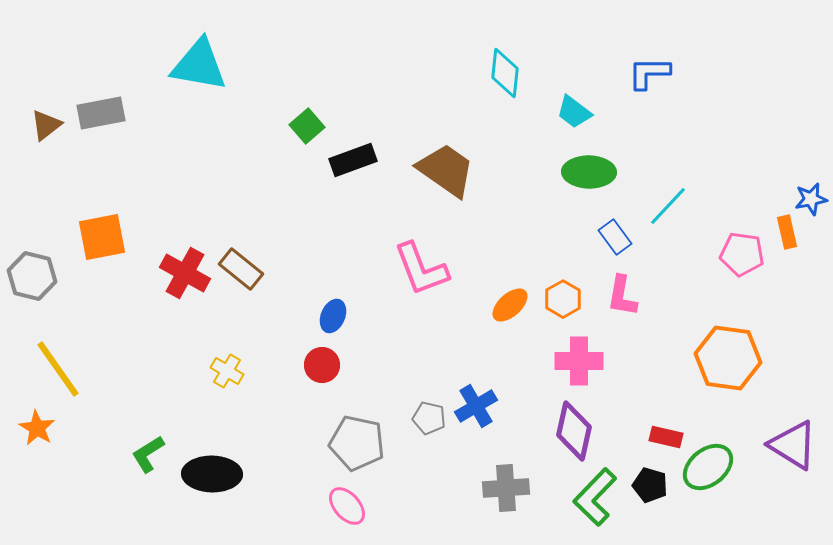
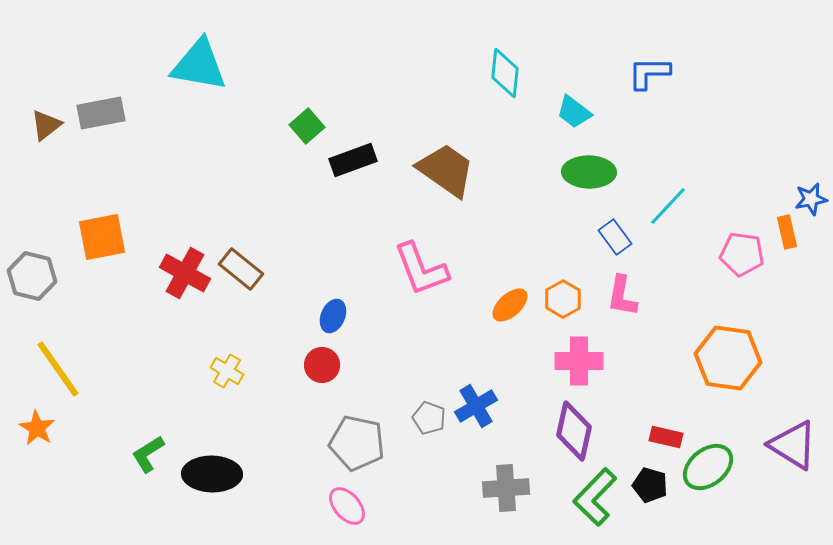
gray pentagon at (429, 418): rotated 8 degrees clockwise
